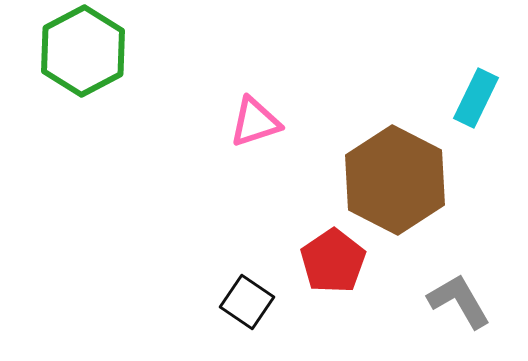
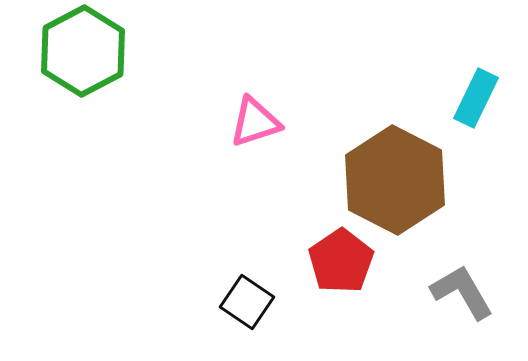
red pentagon: moved 8 px right
gray L-shape: moved 3 px right, 9 px up
